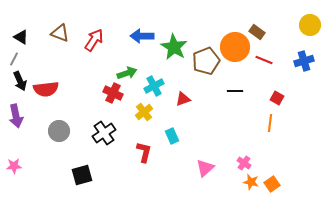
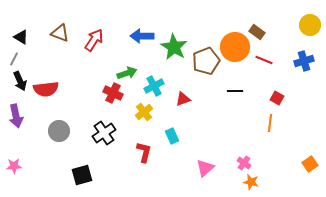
orange square: moved 38 px right, 20 px up
